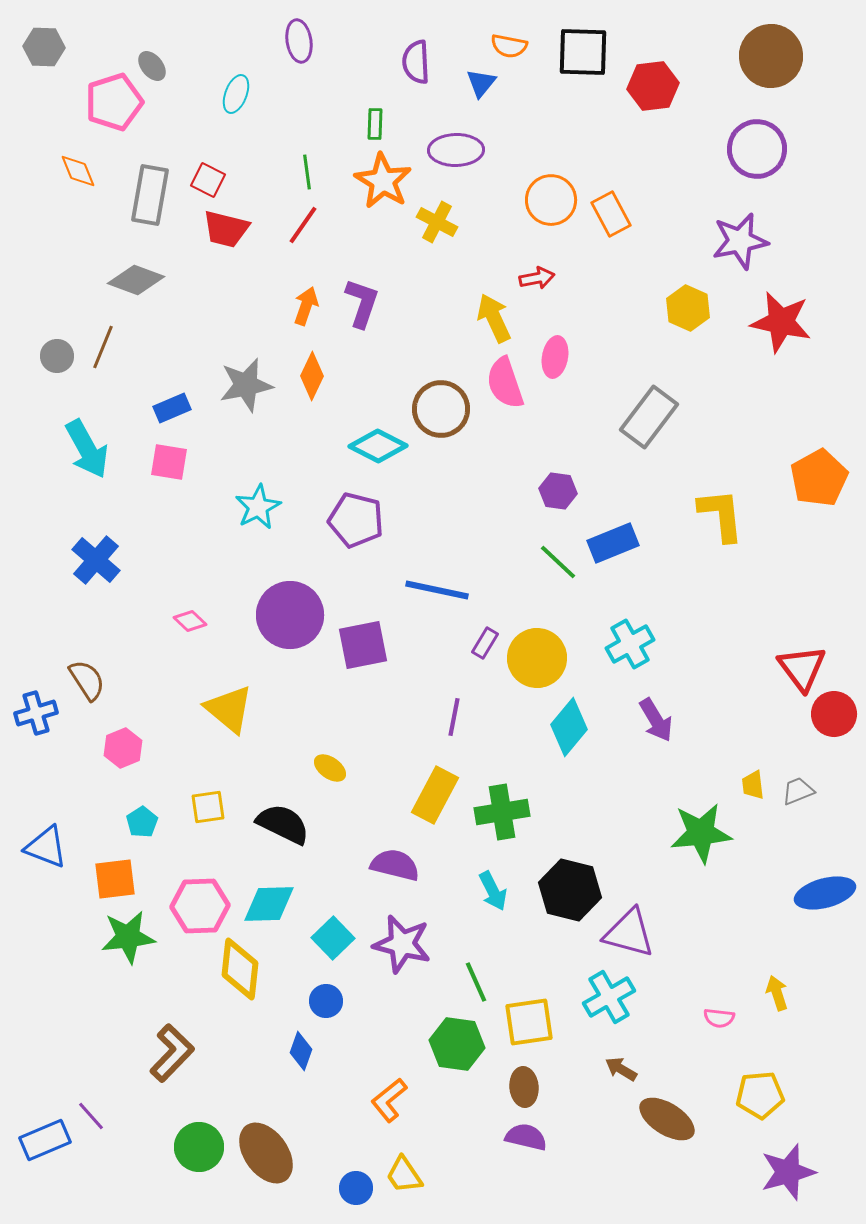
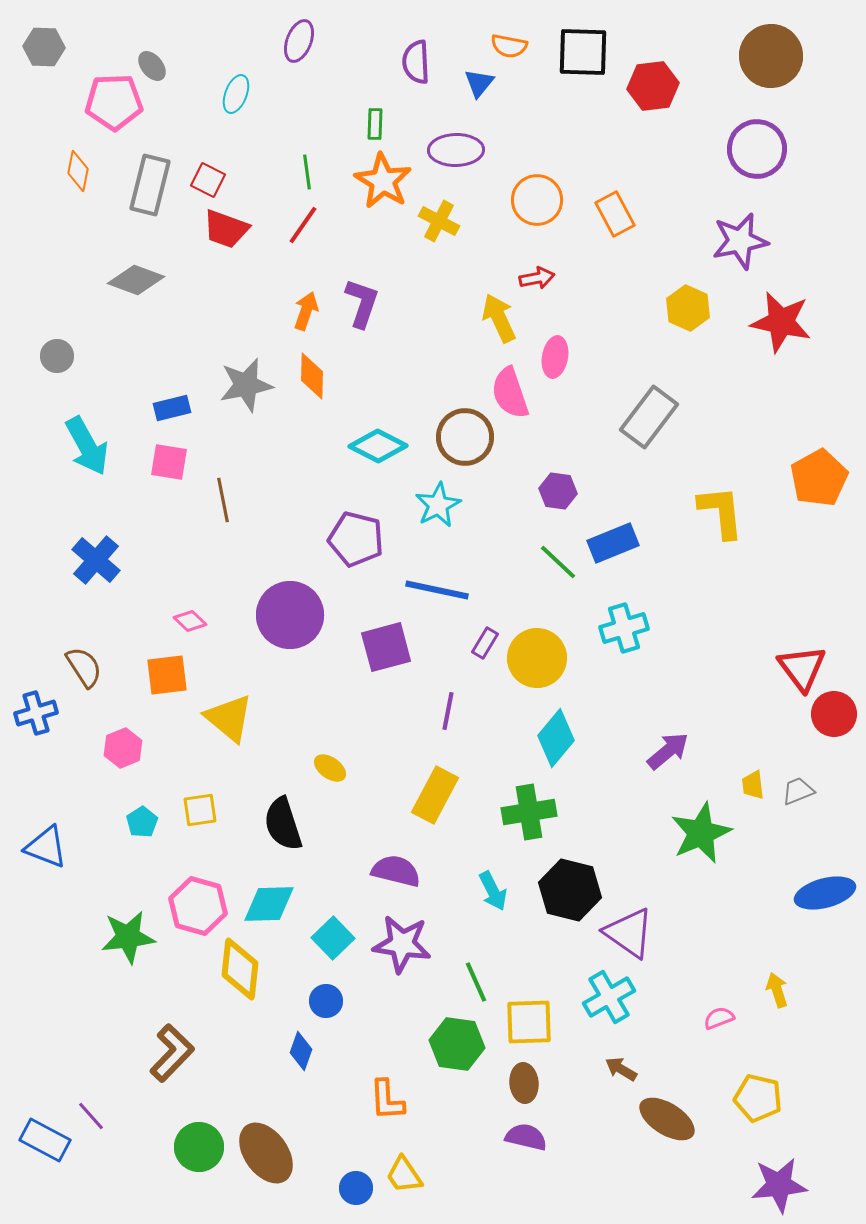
purple ellipse at (299, 41): rotated 30 degrees clockwise
blue triangle at (481, 83): moved 2 px left
pink pentagon at (114, 102): rotated 16 degrees clockwise
orange diamond at (78, 171): rotated 33 degrees clockwise
gray rectangle at (150, 195): moved 10 px up; rotated 4 degrees clockwise
orange circle at (551, 200): moved 14 px left
orange rectangle at (611, 214): moved 4 px right
yellow cross at (437, 222): moved 2 px right, 1 px up
red trapezoid at (226, 229): rotated 6 degrees clockwise
orange arrow at (306, 306): moved 5 px down
yellow arrow at (494, 318): moved 5 px right
brown line at (103, 347): moved 120 px right, 153 px down; rotated 33 degrees counterclockwise
orange diamond at (312, 376): rotated 24 degrees counterclockwise
pink semicircle at (505, 383): moved 5 px right, 10 px down
blue rectangle at (172, 408): rotated 9 degrees clockwise
brown circle at (441, 409): moved 24 px right, 28 px down
cyan arrow at (87, 449): moved 3 px up
cyan star at (258, 507): moved 180 px right, 2 px up
yellow L-shape at (721, 515): moved 3 px up
purple pentagon at (356, 520): moved 19 px down
cyan cross at (630, 644): moved 6 px left, 16 px up; rotated 12 degrees clockwise
purple square at (363, 645): moved 23 px right, 2 px down; rotated 4 degrees counterclockwise
brown semicircle at (87, 680): moved 3 px left, 13 px up
yellow triangle at (229, 709): moved 9 px down
purple line at (454, 717): moved 6 px left, 6 px up
purple arrow at (656, 720): moved 12 px right, 31 px down; rotated 99 degrees counterclockwise
cyan diamond at (569, 727): moved 13 px left, 11 px down
yellow square at (208, 807): moved 8 px left, 3 px down
green cross at (502, 812): moved 27 px right
black semicircle at (283, 824): rotated 134 degrees counterclockwise
green star at (701, 833): rotated 18 degrees counterclockwise
purple semicircle at (395, 865): moved 1 px right, 6 px down
orange square at (115, 879): moved 52 px right, 204 px up
pink hexagon at (200, 906): moved 2 px left; rotated 18 degrees clockwise
purple triangle at (629, 933): rotated 20 degrees clockwise
purple star at (402, 944): rotated 6 degrees counterclockwise
yellow arrow at (777, 993): moved 3 px up
pink semicircle at (719, 1018): rotated 152 degrees clockwise
yellow square at (529, 1022): rotated 6 degrees clockwise
brown ellipse at (524, 1087): moved 4 px up
yellow pentagon at (760, 1095): moved 2 px left, 3 px down; rotated 18 degrees clockwise
orange L-shape at (389, 1100): moved 2 px left; rotated 54 degrees counterclockwise
blue rectangle at (45, 1140): rotated 51 degrees clockwise
purple star at (788, 1172): moved 9 px left, 13 px down; rotated 10 degrees clockwise
